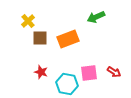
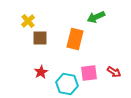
orange rectangle: moved 7 px right; rotated 55 degrees counterclockwise
red star: rotated 24 degrees clockwise
